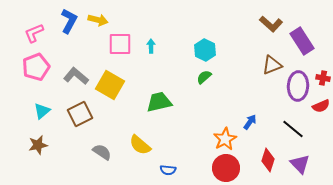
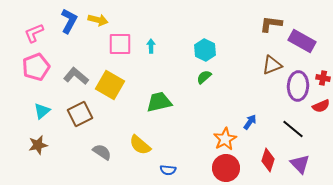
brown L-shape: rotated 145 degrees clockwise
purple rectangle: rotated 28 degrees counterclockwise
